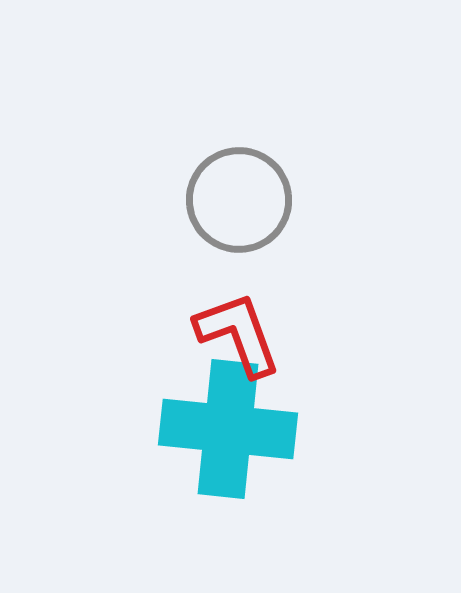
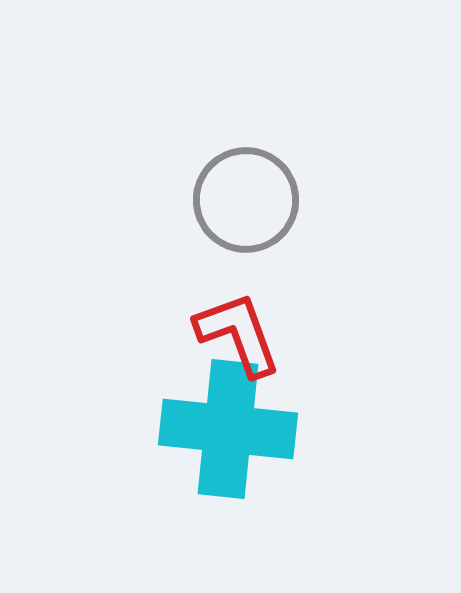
gray circle: moved 7 px right
